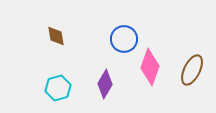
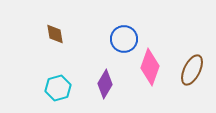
brown diamond: moved 1 px left, 2 px up
